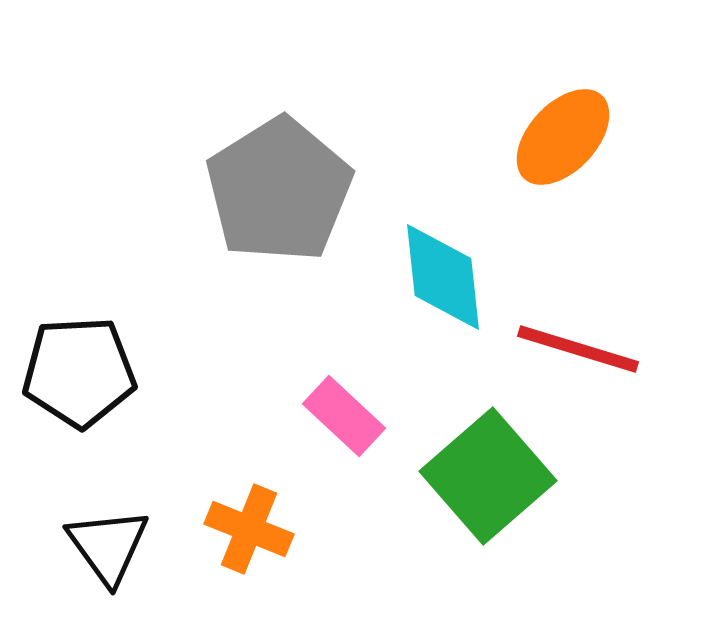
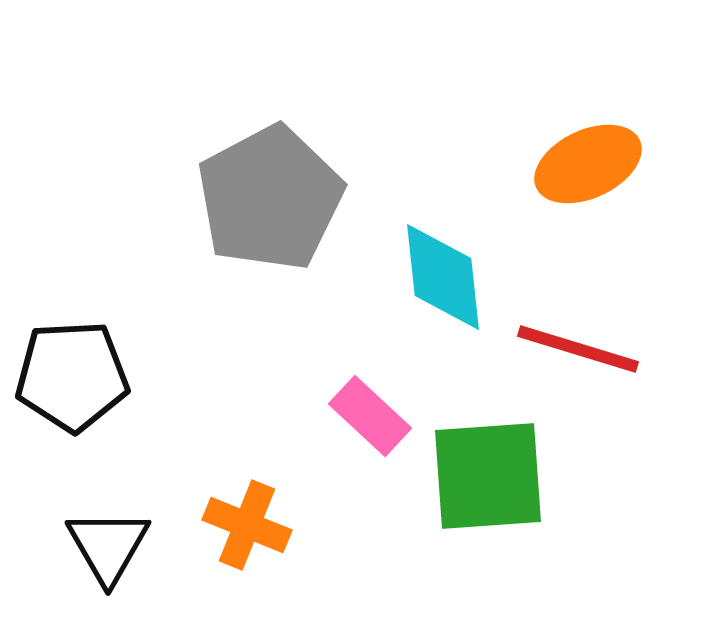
orange ellipse: moved 25 px right, 27 px down; rotated 22 degrees clockwise
gray pentagon: moved 9 px left, 8 px down; rotated 4 degrees clockwise
black pentagon: moved 7 px left, 4 px down
pink rectangle: moved 26 px right
green square: rotated 37 degrees clockwise
orange cross: moved 2 px left, 4 px up
black triangle: rotated 6 degrees clockwise
